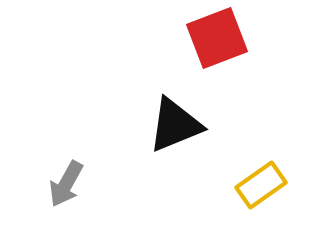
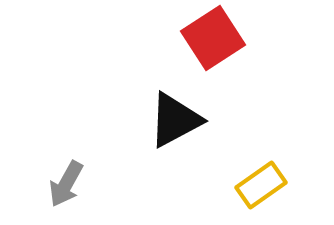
red square: moved 4 px left; rotated 12 degrees counterclockwise
black triangle: moved 5 px up; rotated 6 degrees counterclockwise
